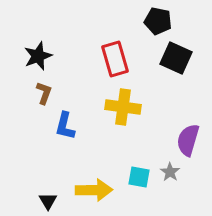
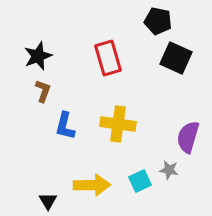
red rectangle: moved 7 px left, 1 px up
brown L-shape: moved 1 px left, 2 px up
yellow cross: moved 5 px left, 17 px down
purple semicircle: moved 3 px up
gray star: moved 1 px left, 2 px up; rotated 24 degrees counterclockwise
cyan square: moved 1 px right, 4 px down; rotated 35 degrees counterclockwise
yellow arrow: moved 2 px left, 5 px up
